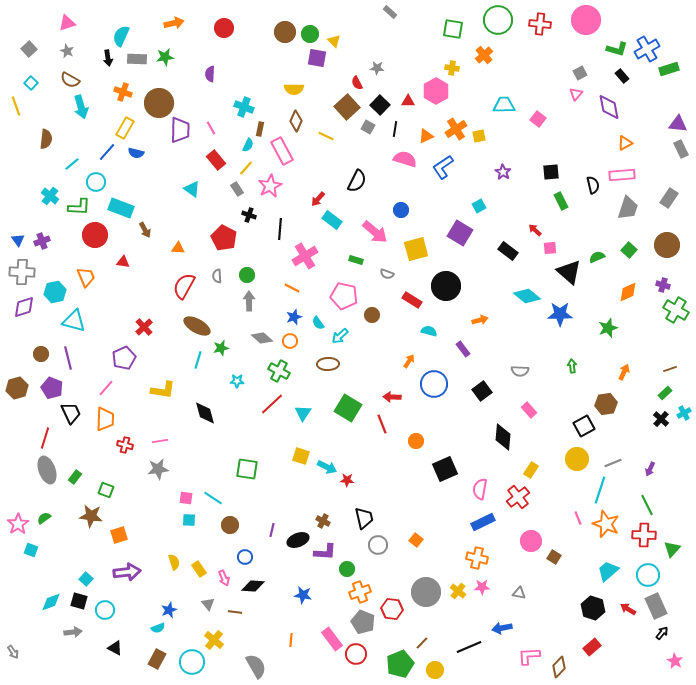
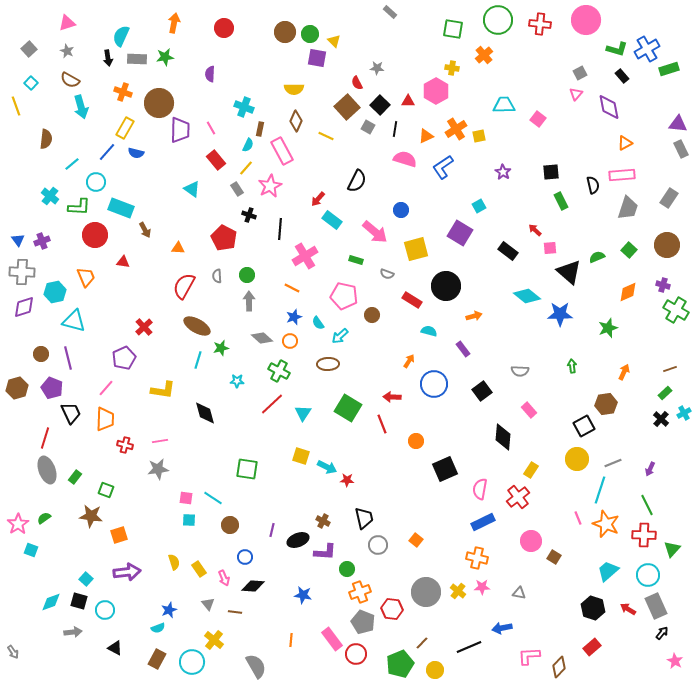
orange arrow at (174, 23): rotated 66 degrees counterclockwise
orange arrow at (480, 320): moved 6 px left, 4 px up
